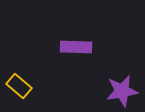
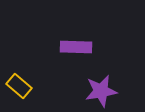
purple star: moved 21 px left
